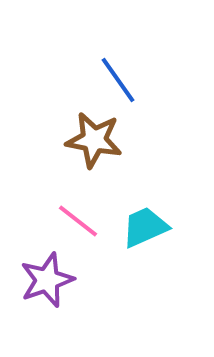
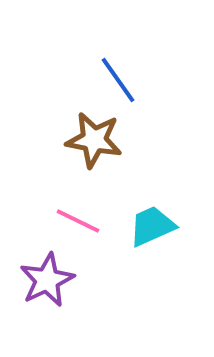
pink line: rotated 12 degrees counterclockwise
cyan trapezoid: moved 7 px right, 1 px up
purple star: rotated 6 degrees counterclockwise
